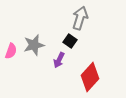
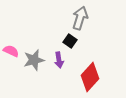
gray star: moved 15 px down
pink semicircle: rotated 84 degrees counterclockwise
purple arrow: rotated 35 degrees counterclockwise
